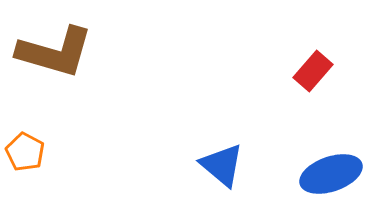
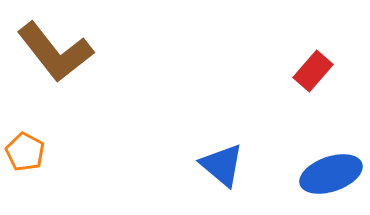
brown L-shape: rotated 36 degrees clockwise
